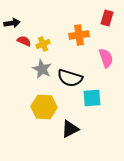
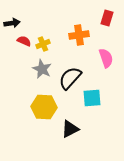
black semicircle: rotated 115 degrees clockwise
